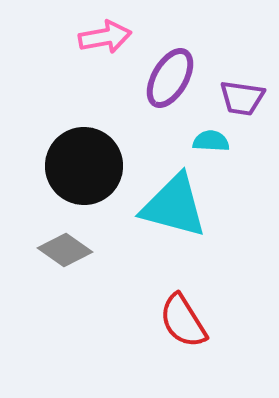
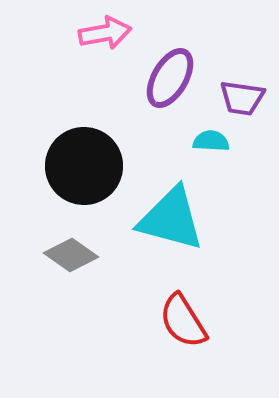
pink arrow: moved 4 px up
cyan triangle: moved 3 px left, 13 px down
gray diamond: moved 6 px right, 5 px down
